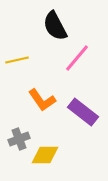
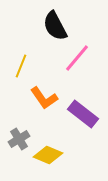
yellow line: moved 4 px right, 6 px down; rotated 55 degrees counterclockwise
orange L-shape: moved 2 px right, 2 px up
purple rectangle: moved 2 px down
gray cross: rotated 10 degrees counterclockwise
yellow diamond: moved 3 px right; rotated 24 degrees clockwise
